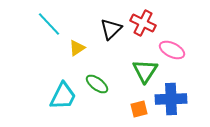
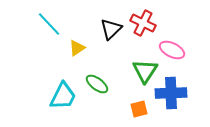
blue cross: moved 6 px up
